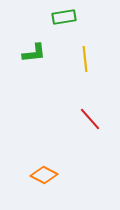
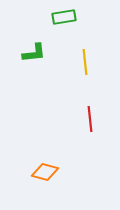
yellow line: moved 3 px down
red line: rotated 35 degrees clockwise
orange diamond: moved 1 px right, 3 px up; rotated 12 degrees counterclockwise
